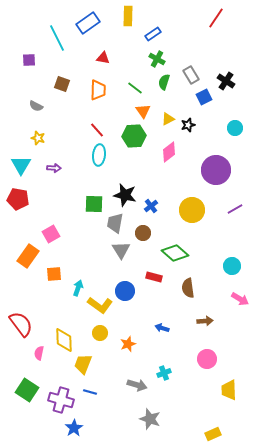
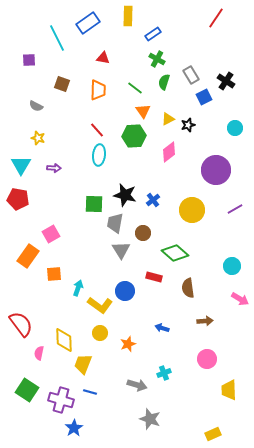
blue cross at (151, 206): moved 2 px right, 6 px up
